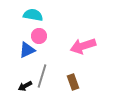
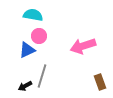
brown rectangle: moved 27 px right
